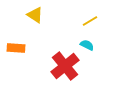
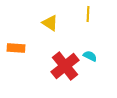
yellow triangle: moved 15 px right, 8 px down
yellow line: moved 2 px left, 7 px up; rotated 56 degrees counterclockwise
cyan semicircle: moved 3 px right, 11 px down
